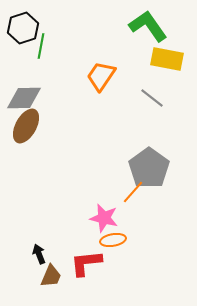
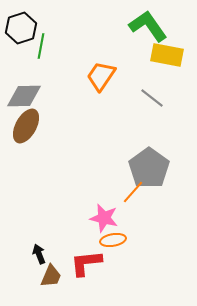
black hexagon: moved 2 px left
yellow rectangle: moved 4 px up
gray diamond: moved 2 px up
